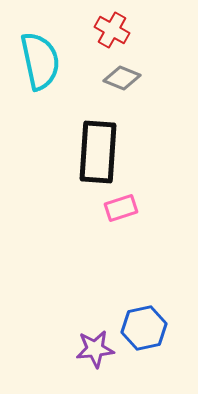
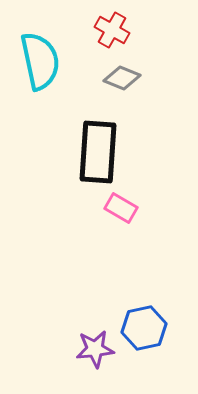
pink rectangle: rotated 48 degrees clockwise
